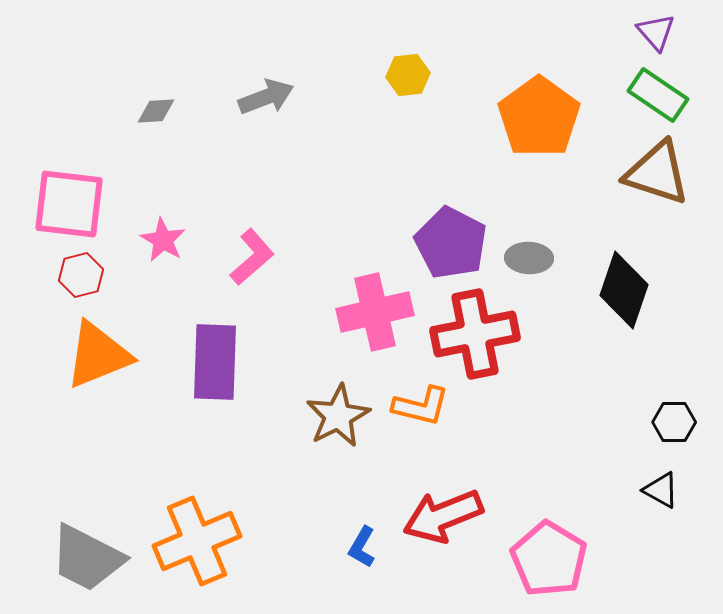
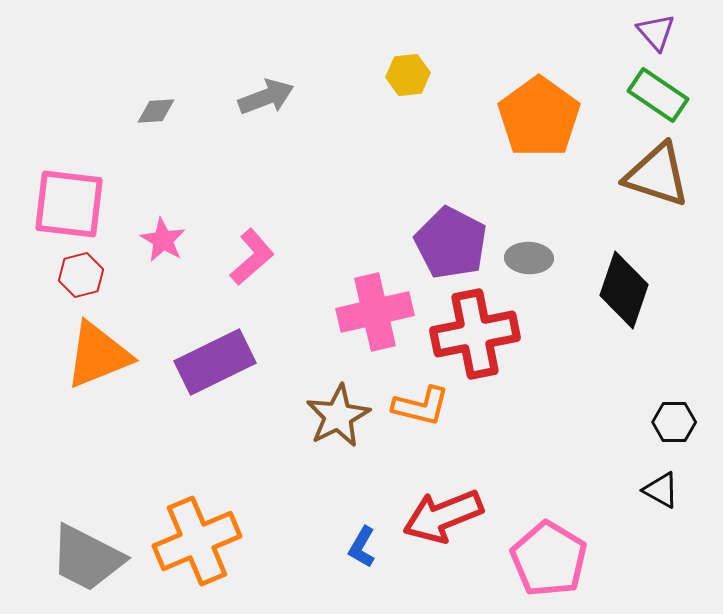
brown triangle: moved 2 px down
purple rectangle: rotated 62 degrees clockwise
